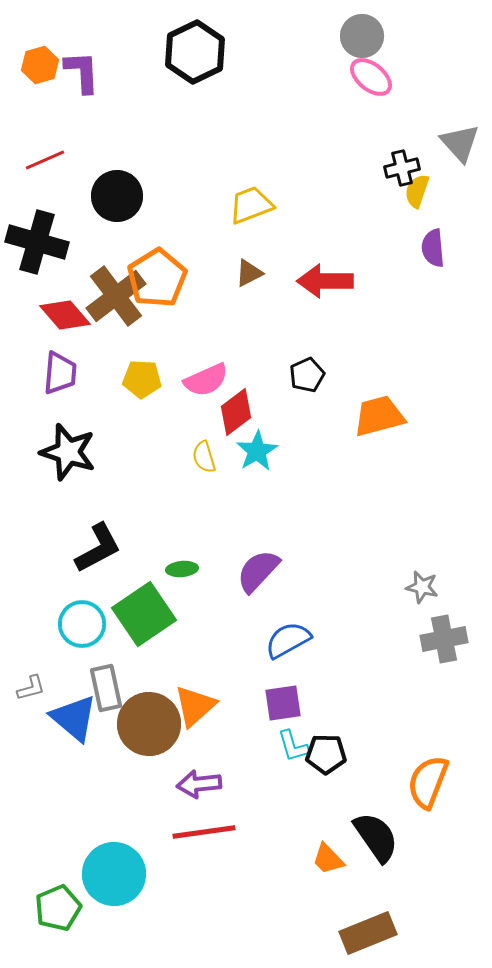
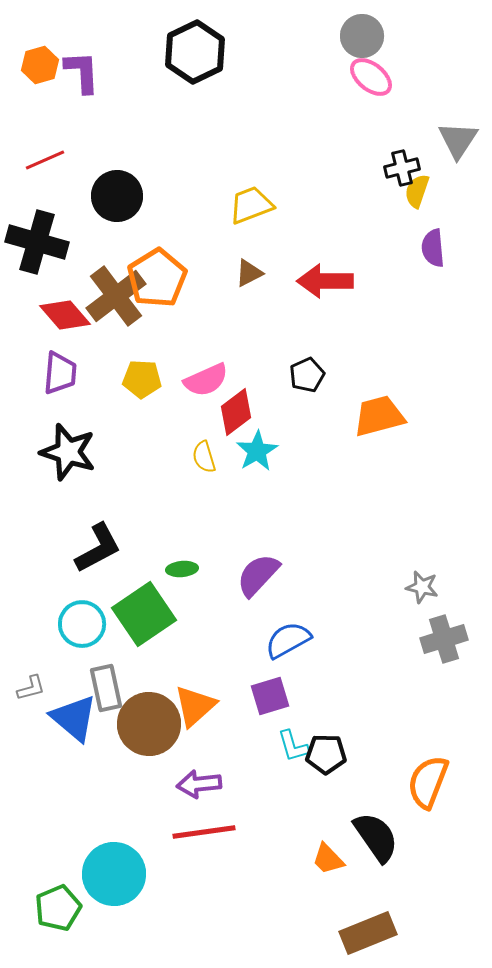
gray triangle at (460, 143): moved 2 px left, 3 px up; rotated 15 degrees clockwise
purple semicircle at (258, 571): moved 4 px down
gray cross at (444, 639): rotated 6 degrees counterclockwise
purple square at (283, 703): moved 13 px left, 7 px up; rotated 9 degrees counterclockwise
